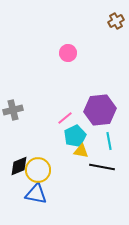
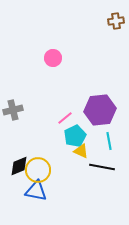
brown cross: rotated 21 degrees clockwise
pink circle: moved 15 px left, 5 px down
yellow triangle: rotated 14 degrees clockwise
blue triangle: moved 3 px up
